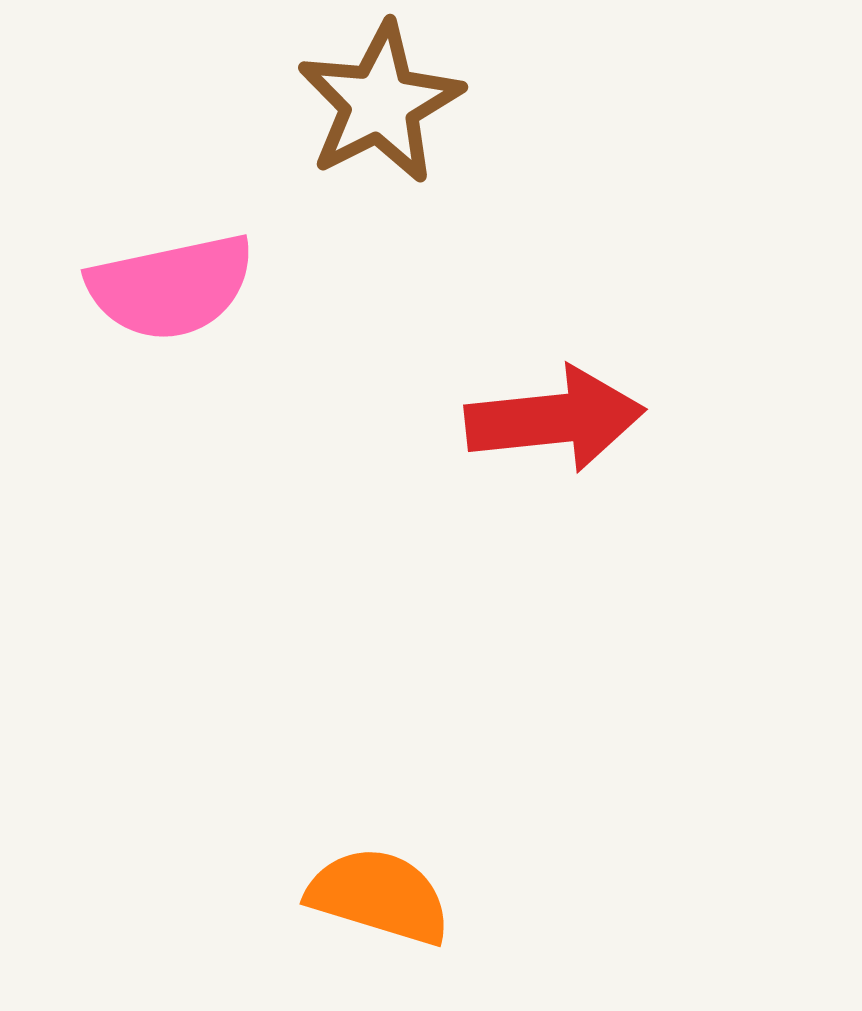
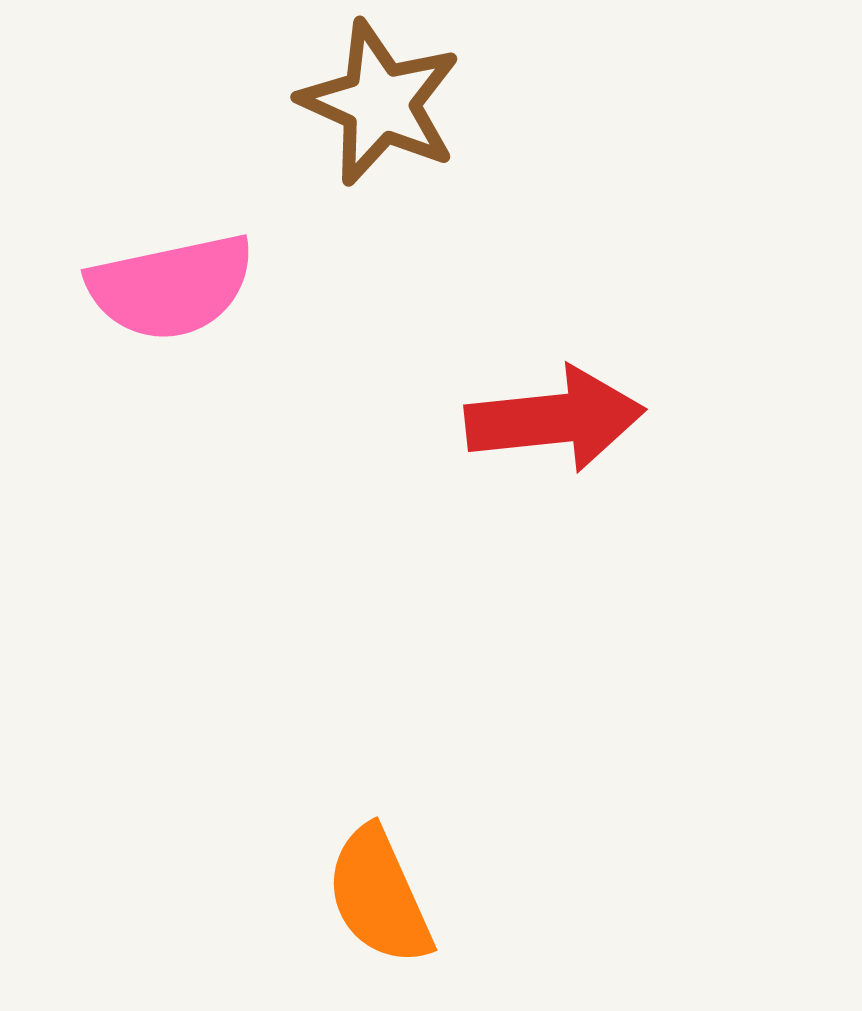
brown star: rotated 21 degrees counterclockwise
orange semicircle: rotated 131 degrees counterclockwise
